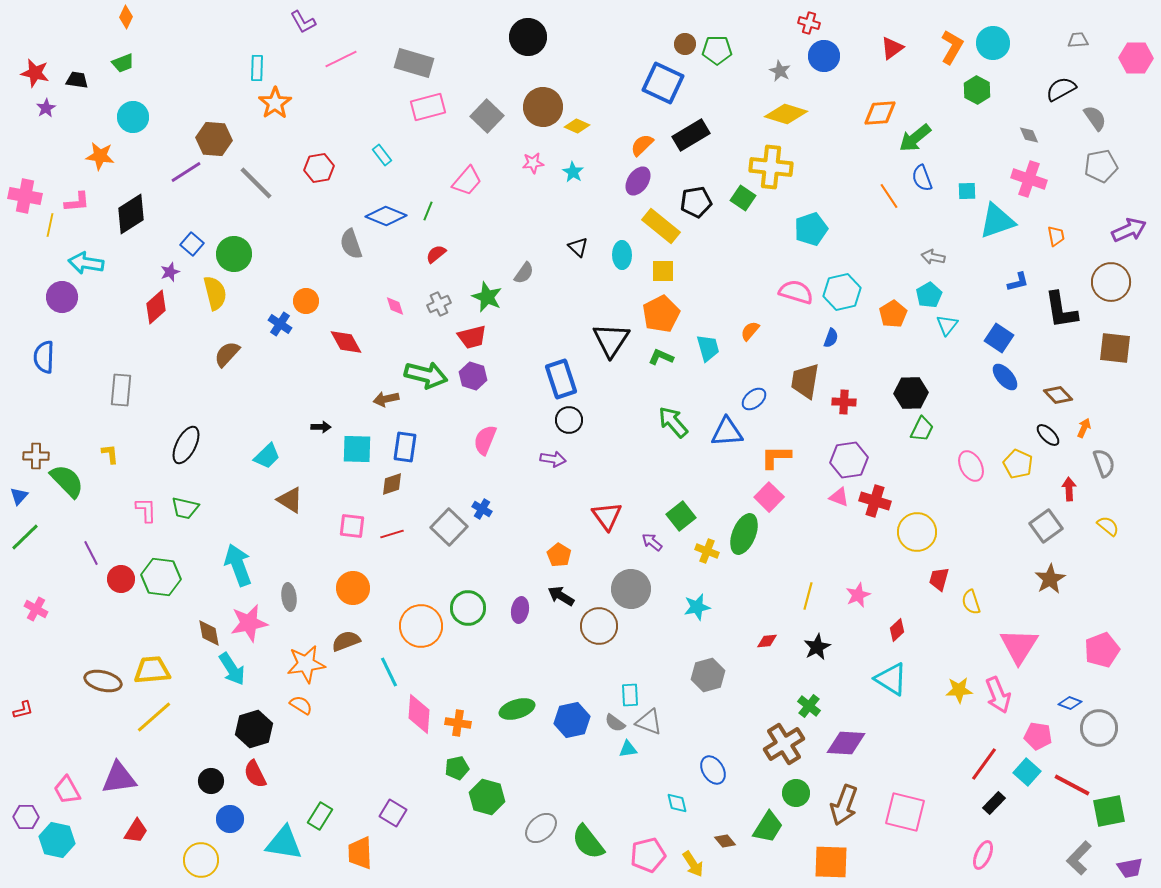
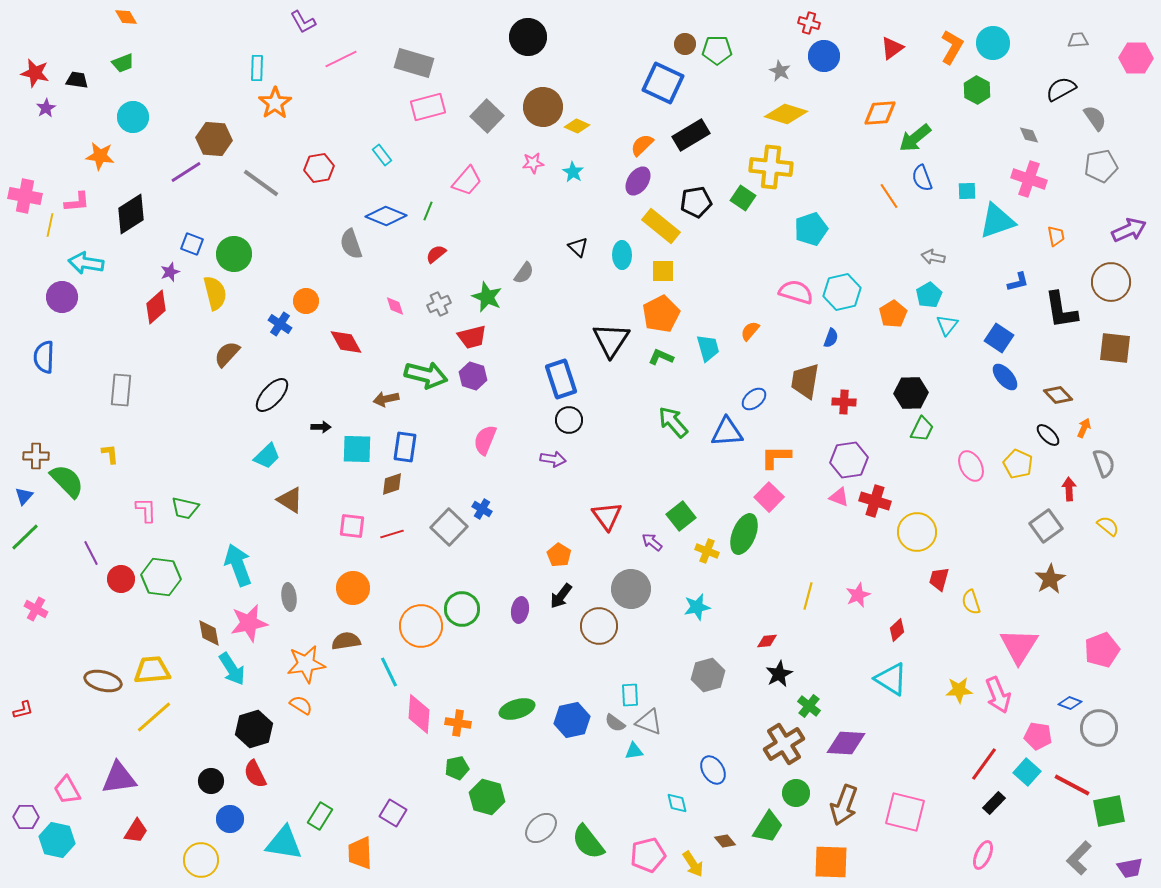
orange diamond at (126, 17): rotated 55 degrees counterclockwise
gray line at (256, 183): moved 5 px right; rotated 9 degrees counterclockwise
blue square at (192, 244): rotated 20 degrees counterclockwise
black ellipse at (186, 445): moved 86 px right, 50 px up; rotated 15 degrees clockwise
blue triangle at (19, 496): moved 5 px right
black arrow at (561, 596): rotated 84 degrees counterclockwise
green circle at (468, 608): moved 6 px left, 1 px down
brown semicircle at (346, 641): rotated 12 degrees clockwise
black star at (817, 647): moved 38 px left, 27 px down
cyan triangle at (628, 749): moved 6 px right, 2 px down
